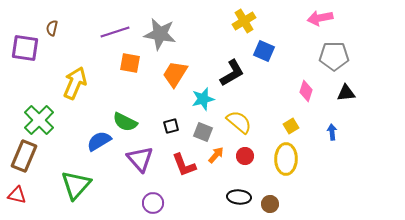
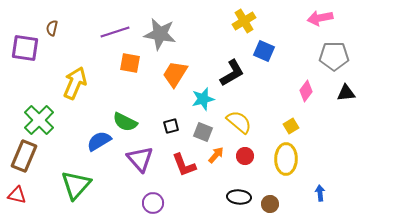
pink diamond: rotated 20 degrees clockwise
blue arrow: moved 12 px left, 61 px down
